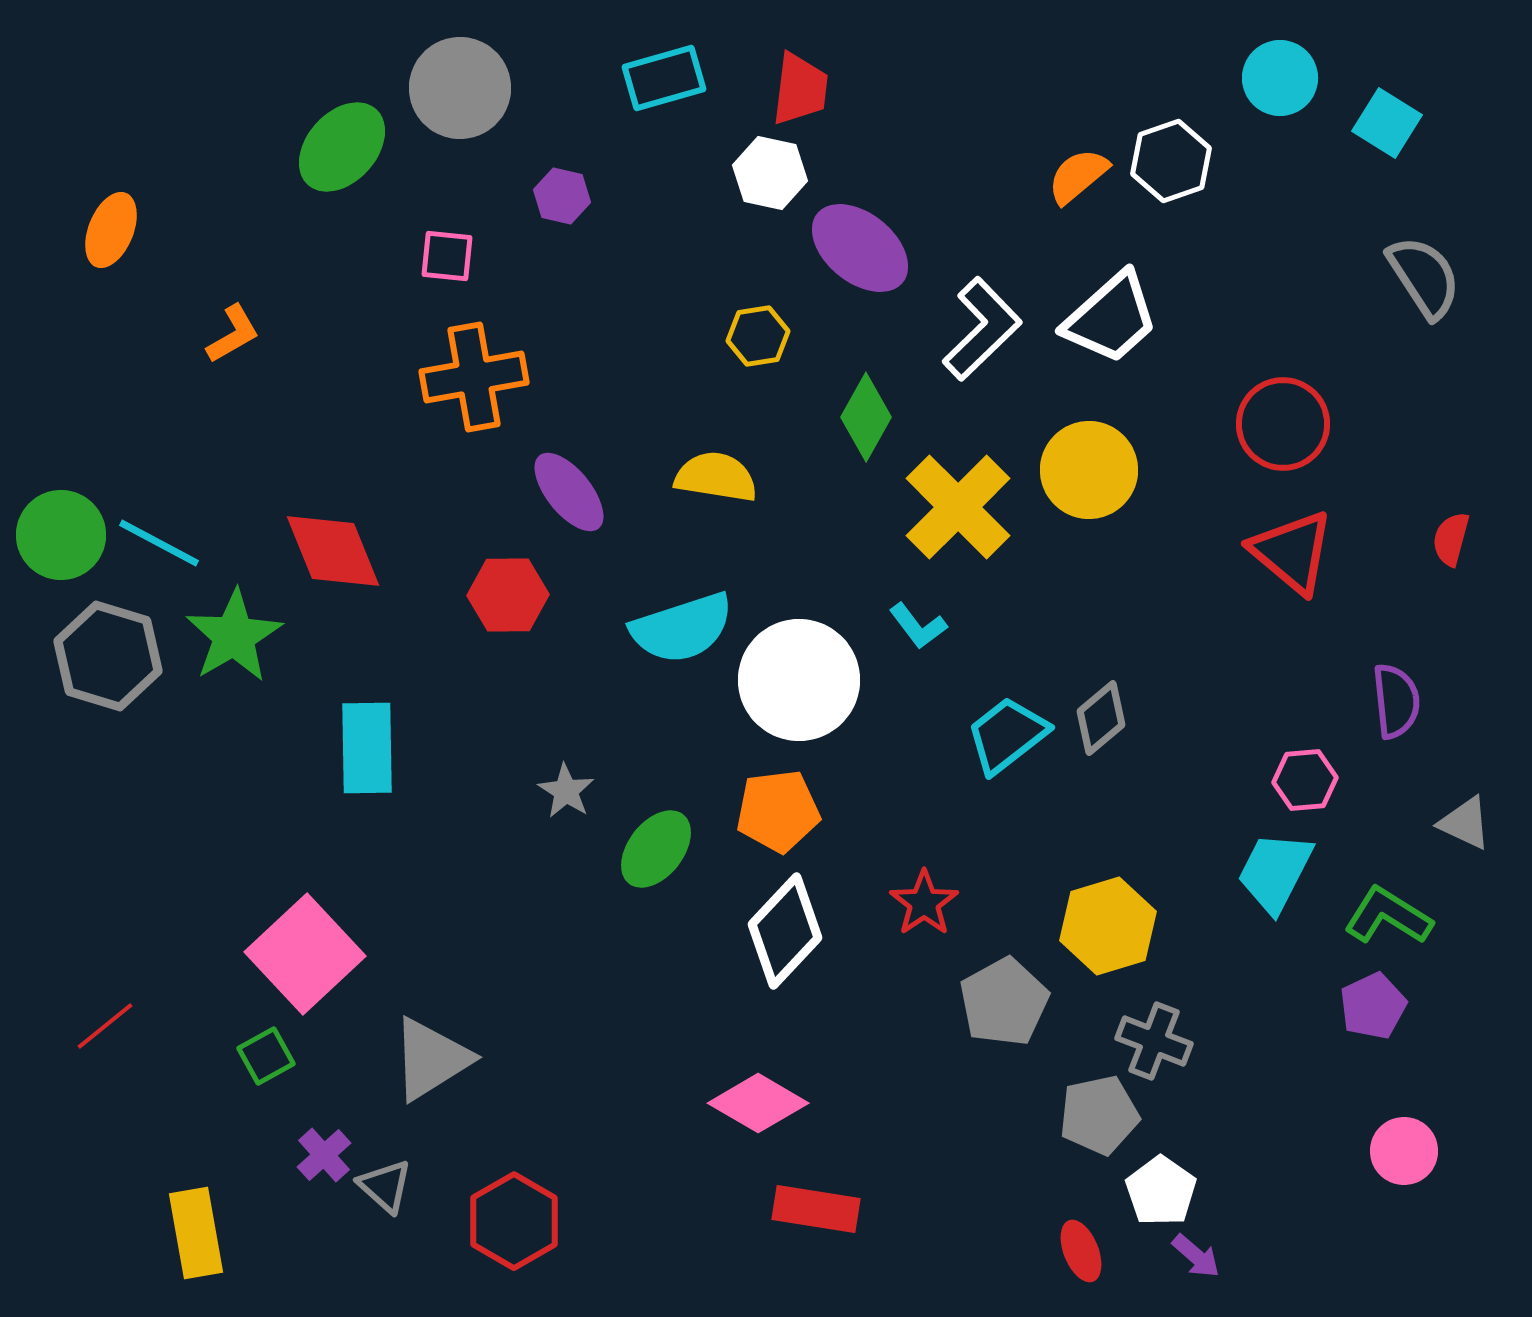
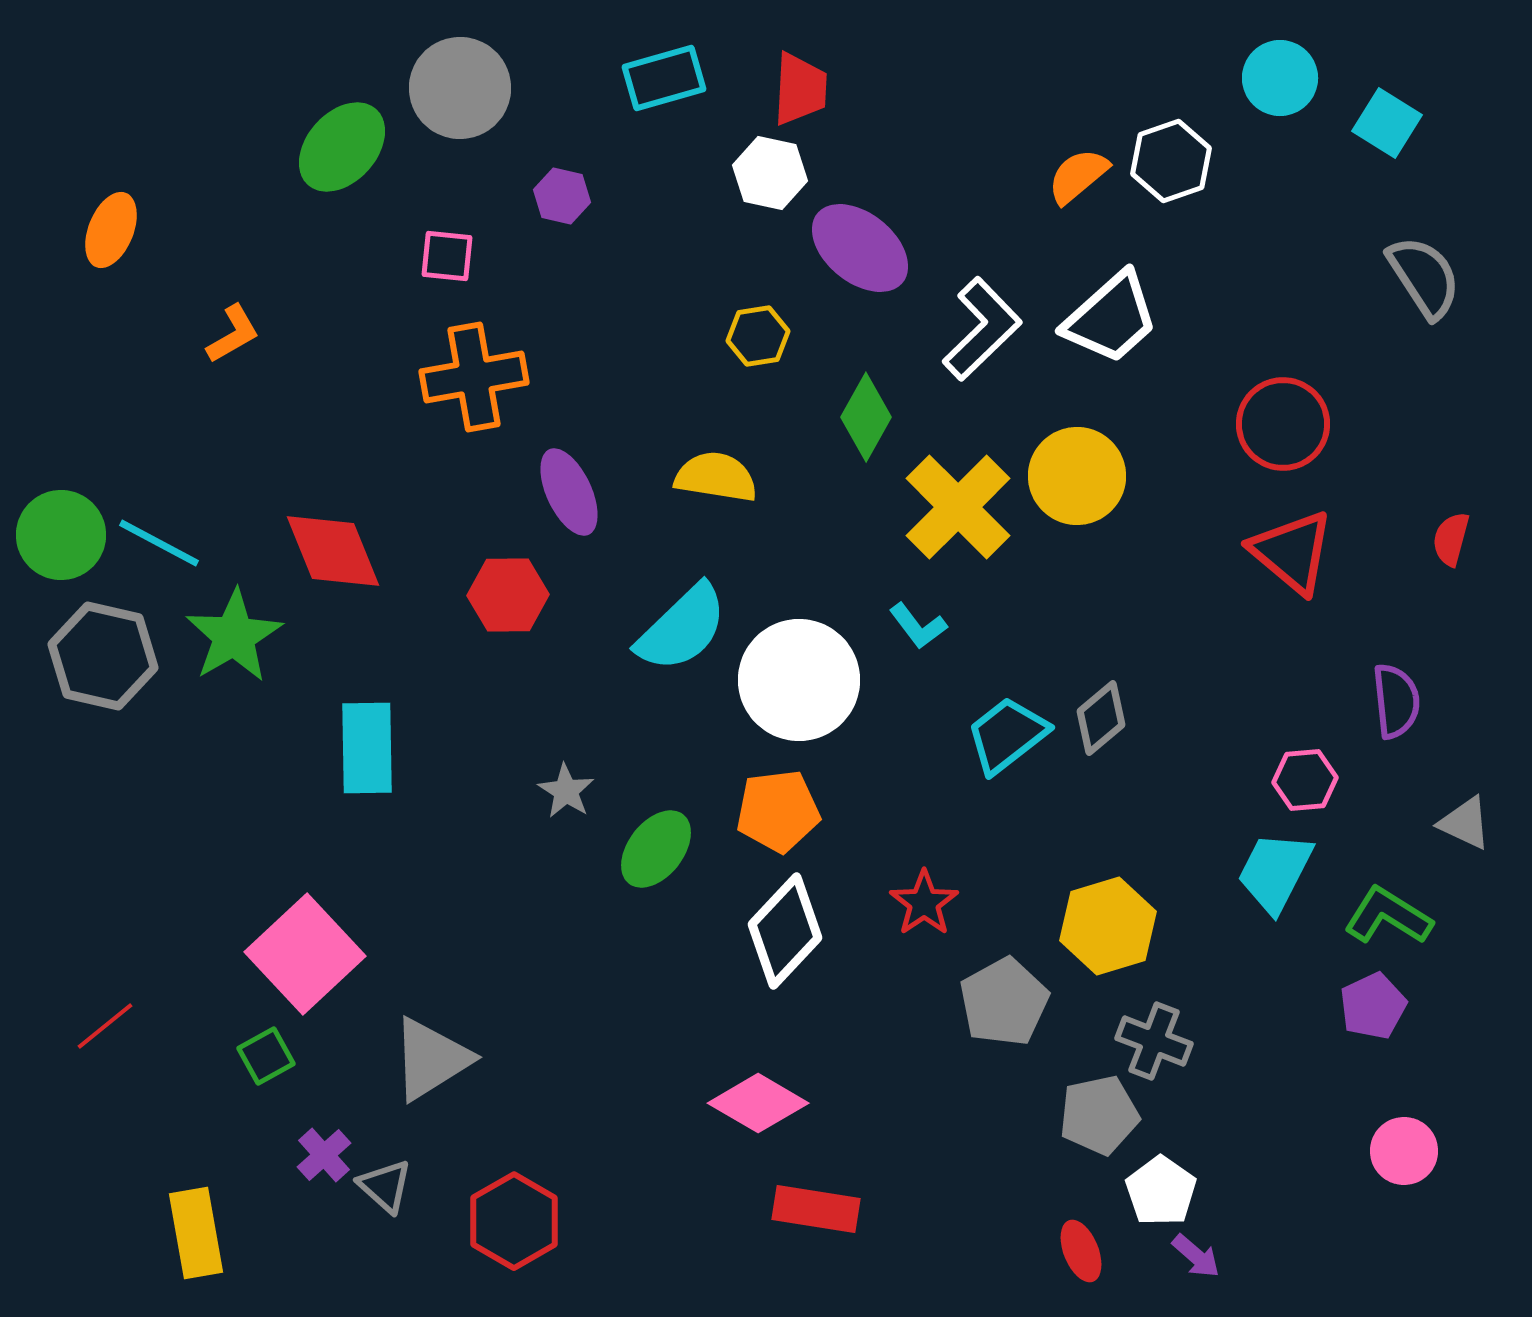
red trapezoid at (800, 89): rotated 4 degrees counterclockwise
yellow circle at (1089, 470): moved 12 px left, 6 px down
purple ellipse at (569, 492): rotated 14 degrees clockwise
cyan semicircle at (682, 628): rotated 26 degrees counterclockwise
gray hexagon at (108, 656): moved 5 px left; rotated 4 degrees counterclockwise
